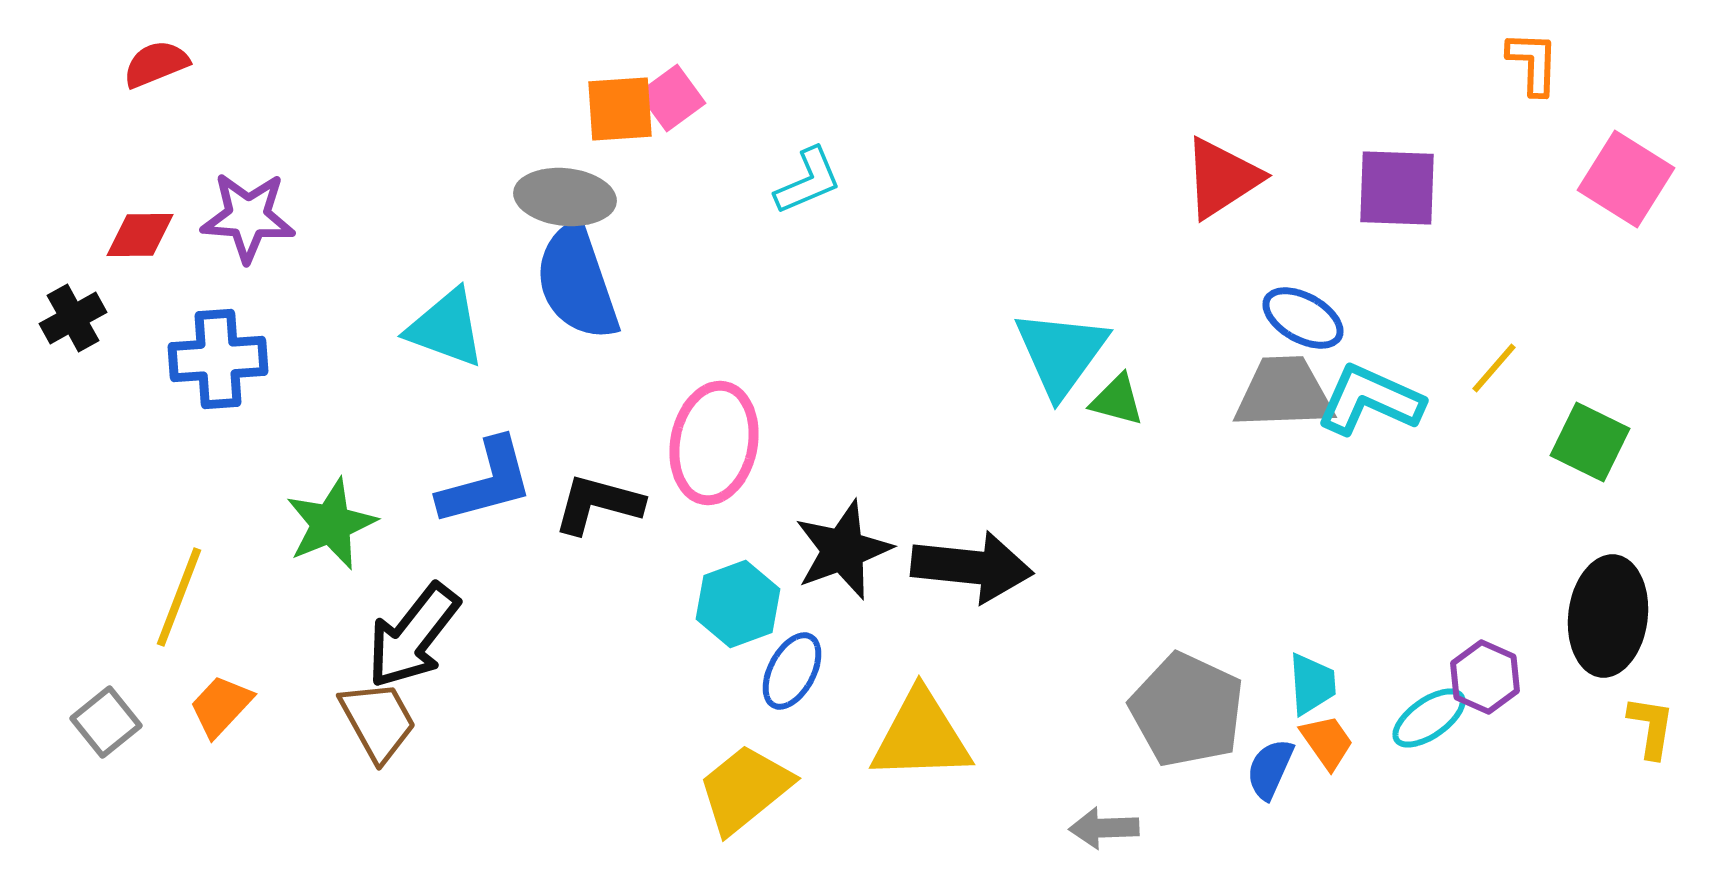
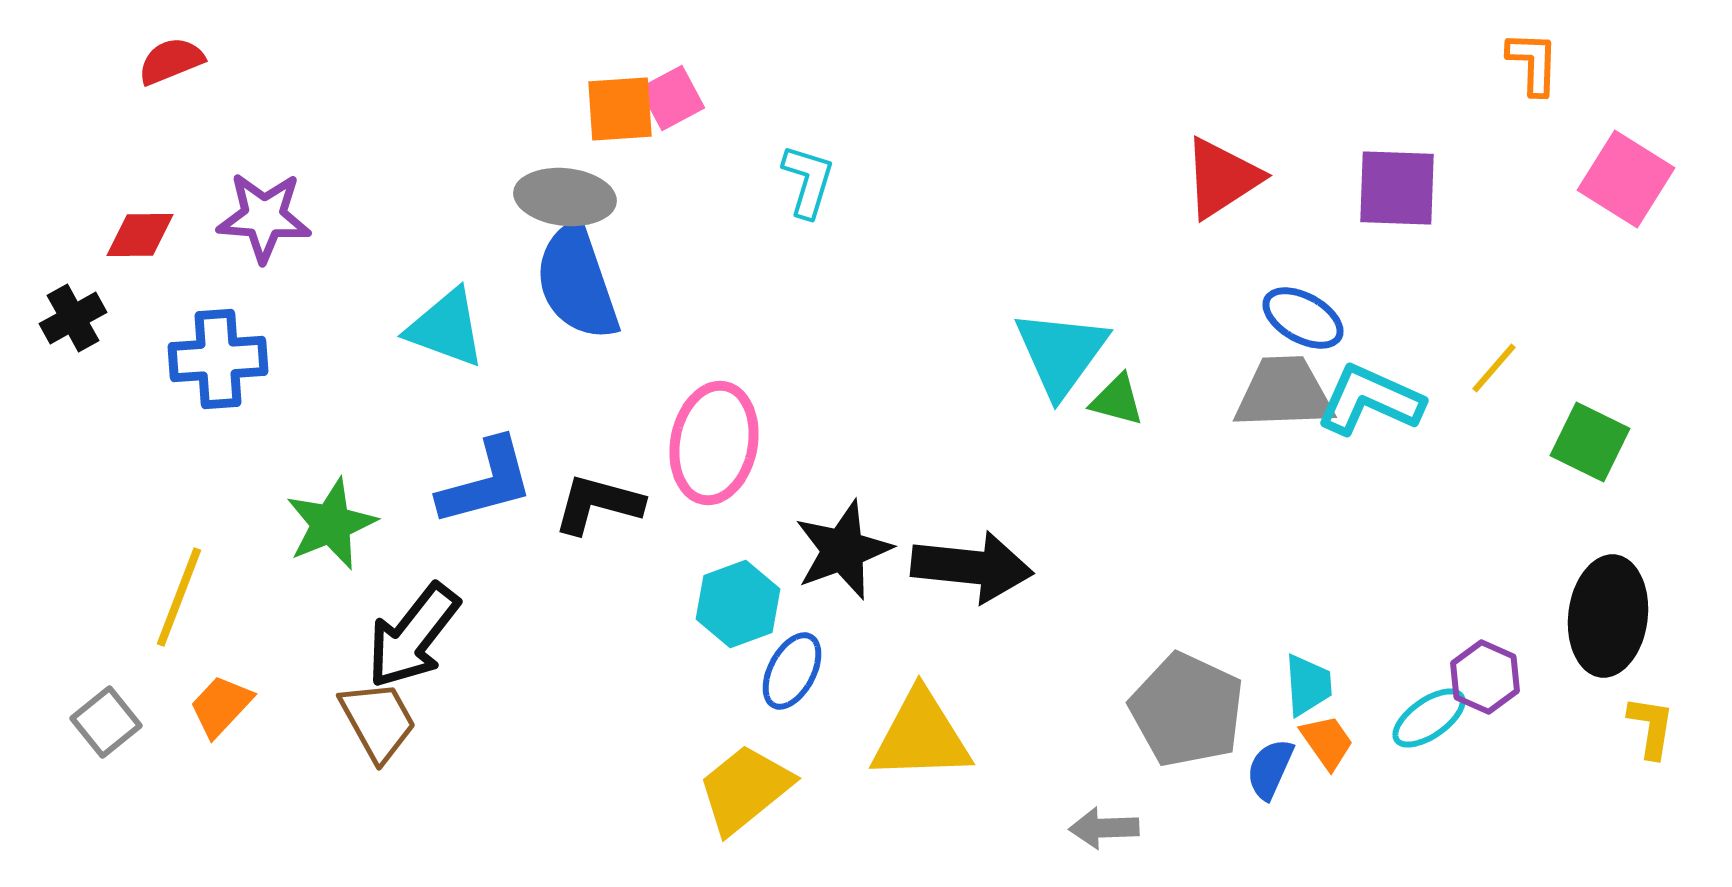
red semicircle at (156, 64): moved 15 px right, 3 px up
pink square at (672, 98): rotated 8 degrees clockwise
cyan L-shape at (808, 181): rotated 50 degrees counterclockwise
purple star at (248, 217): moved 16 px right
cyan trapezoid at (1312, 684): moved 4 px left, 1 px down
